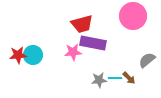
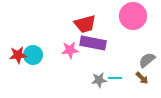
red trapezoid: moved 3 px right
pink star: moved 3 px left, 2 px up
brown arrow: moved 13 px right
